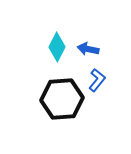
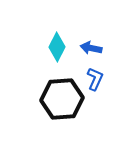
blue arrow: moved 3 px right, 1 px up
blue L-shape: moved 2 px left, 1 px up; rotated 15 degrees counterclockwise
